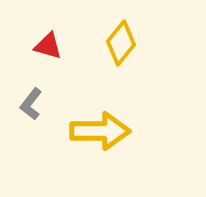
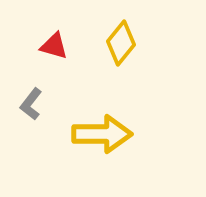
red triangle: moved 6 px right
yellow arrow: moved 2 px right, 3 px down
